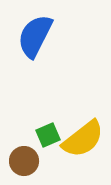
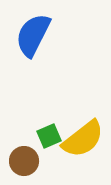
blue semicircle: moved 2 px left, 1 px up
green square: moved 1 px right, 1 px down
